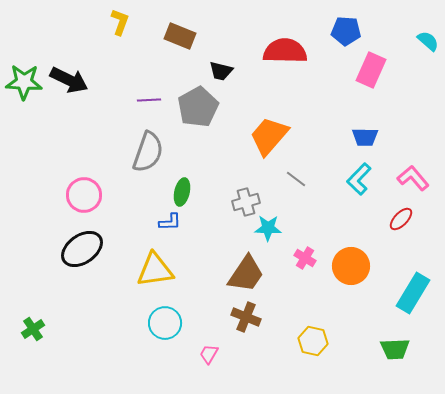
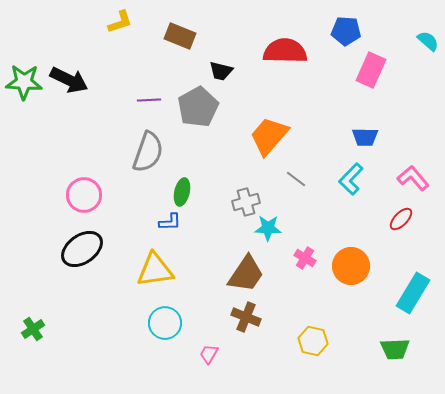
yellow L-shape: rotated 52 degrees clockwise
cyan L-shape: moved 8 px left
